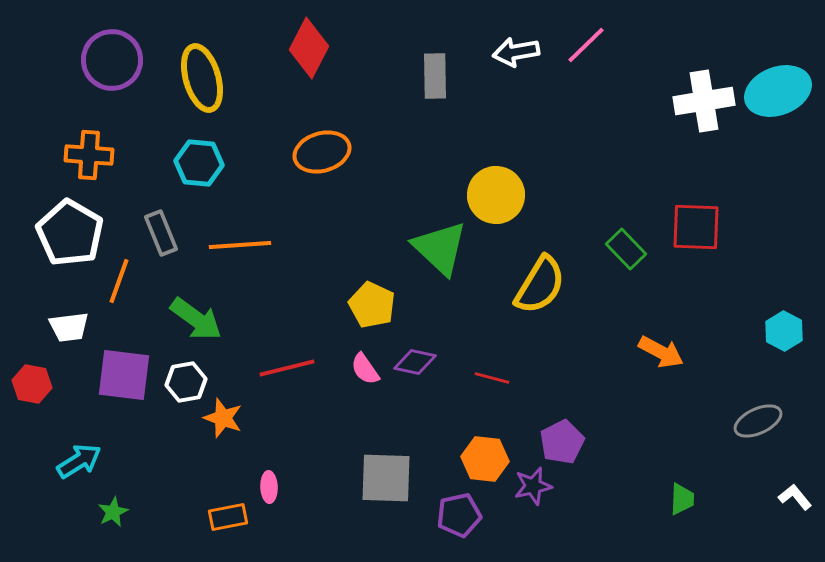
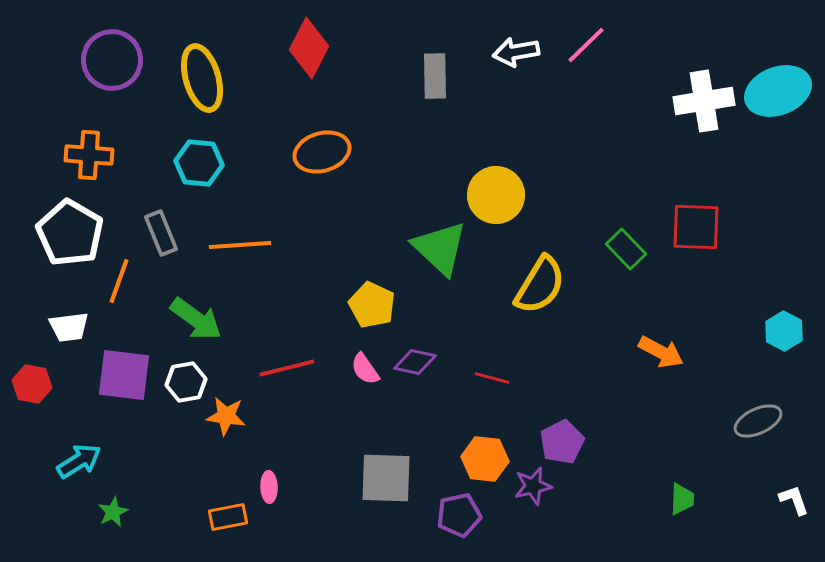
orange star at (223, 418): moved 3 px right, 2 px up; rotated 12 degrees counterclockwise
white L-shape at (795, 497): moved 1 px left, 3 px down; rotated 20 degrees clockwise
